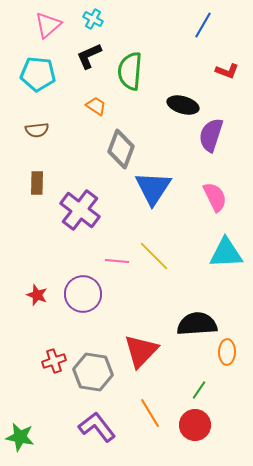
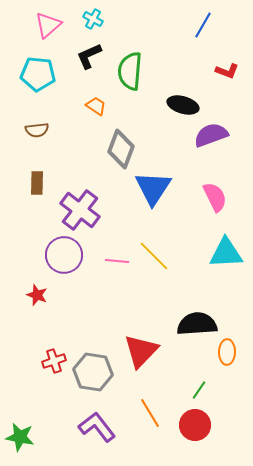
purple semicircle: rotated 52 degrees clockwise
purple circle: moved 19 px left, 39 px up
